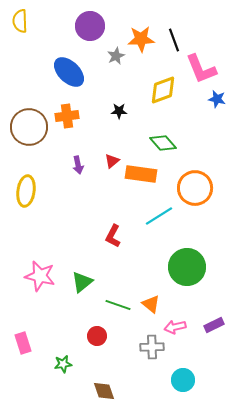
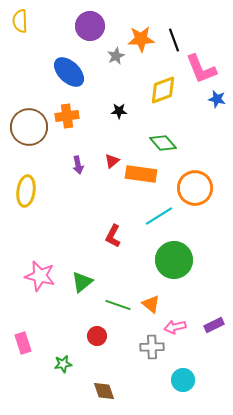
green circle: moved 13 px left, 7 px up
